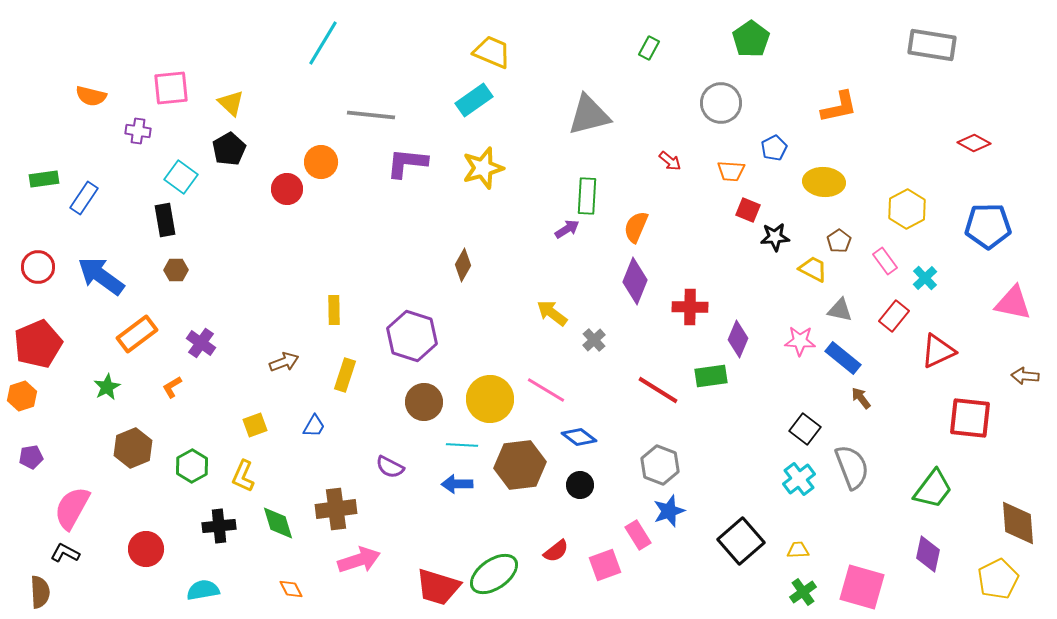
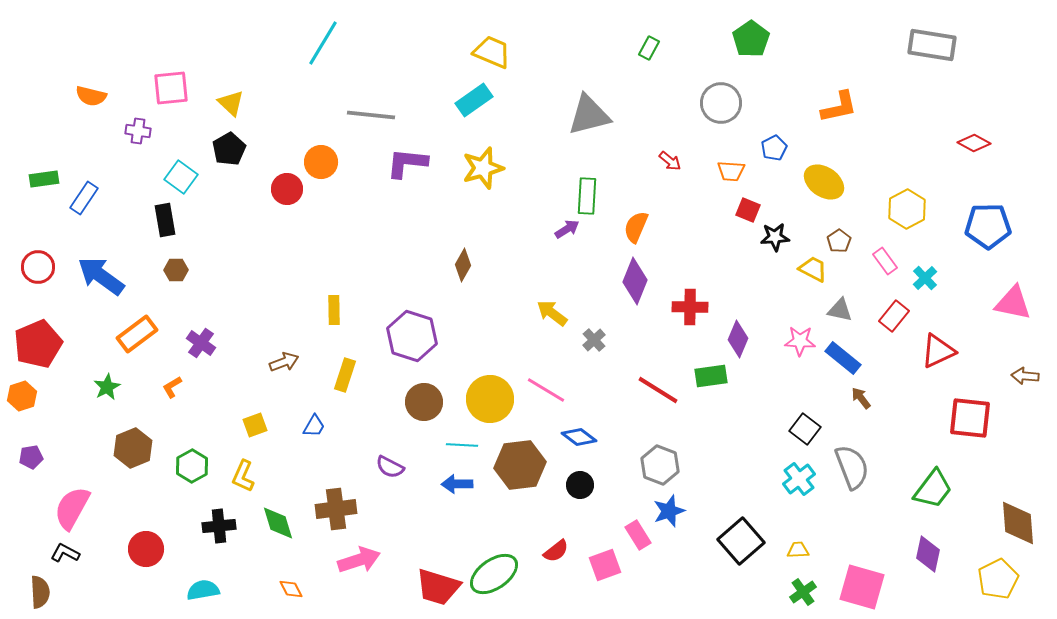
yellow ellipse at (824, 182): rotated 30 degrees clockwise
